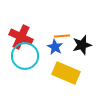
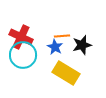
cyan circle: moved 2 px left, 1 px up
yellow rectangle: rotated 8 degrees clockwise
